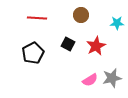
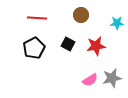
red star: rotated 18 degrees clockwise
black pentagon: moved 1 px right, 5 px up
